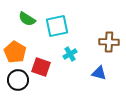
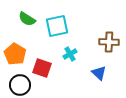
orange pentagon: moved 2 px down
red square: moved 1 px right, 1 px down
blue triangle: rotated 28 degrees clockwise
black circle: moved 2 px right, 5 px down
